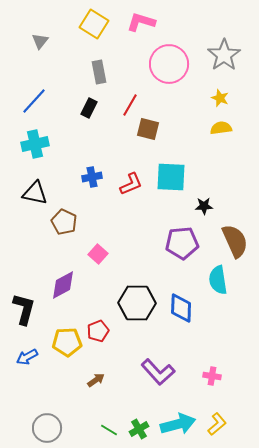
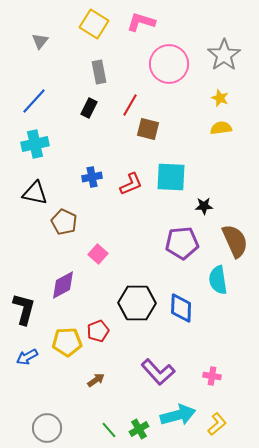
cyan arrow: moved 9 px up
green line: rotated 18 degrees clockwise
